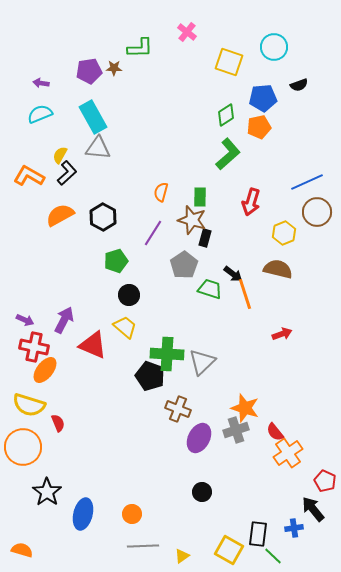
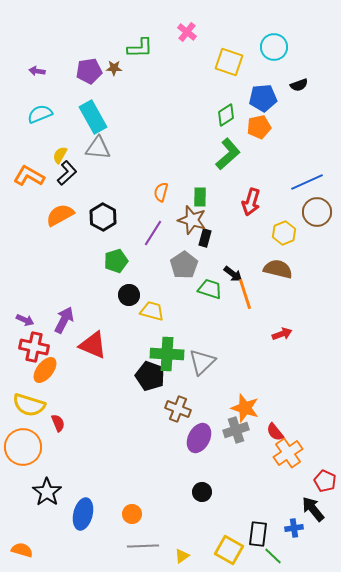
purple arrow at (41, 83): moved 4 px left, 12 px up
yellow trapezoid at (125, 327): moved 27 px right, 16 px up; rotated 25 degrees counterclockwise
